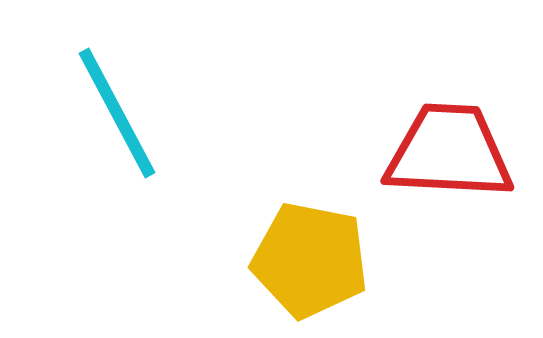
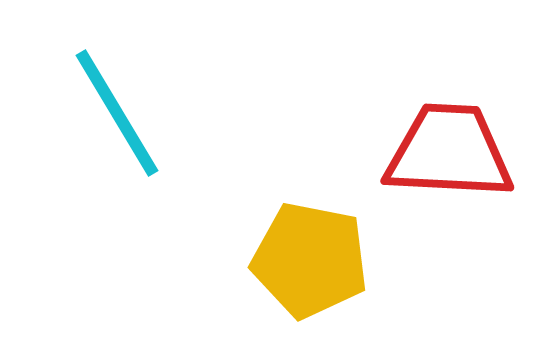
cyan line: rotated 3 degrees counterclockwise
